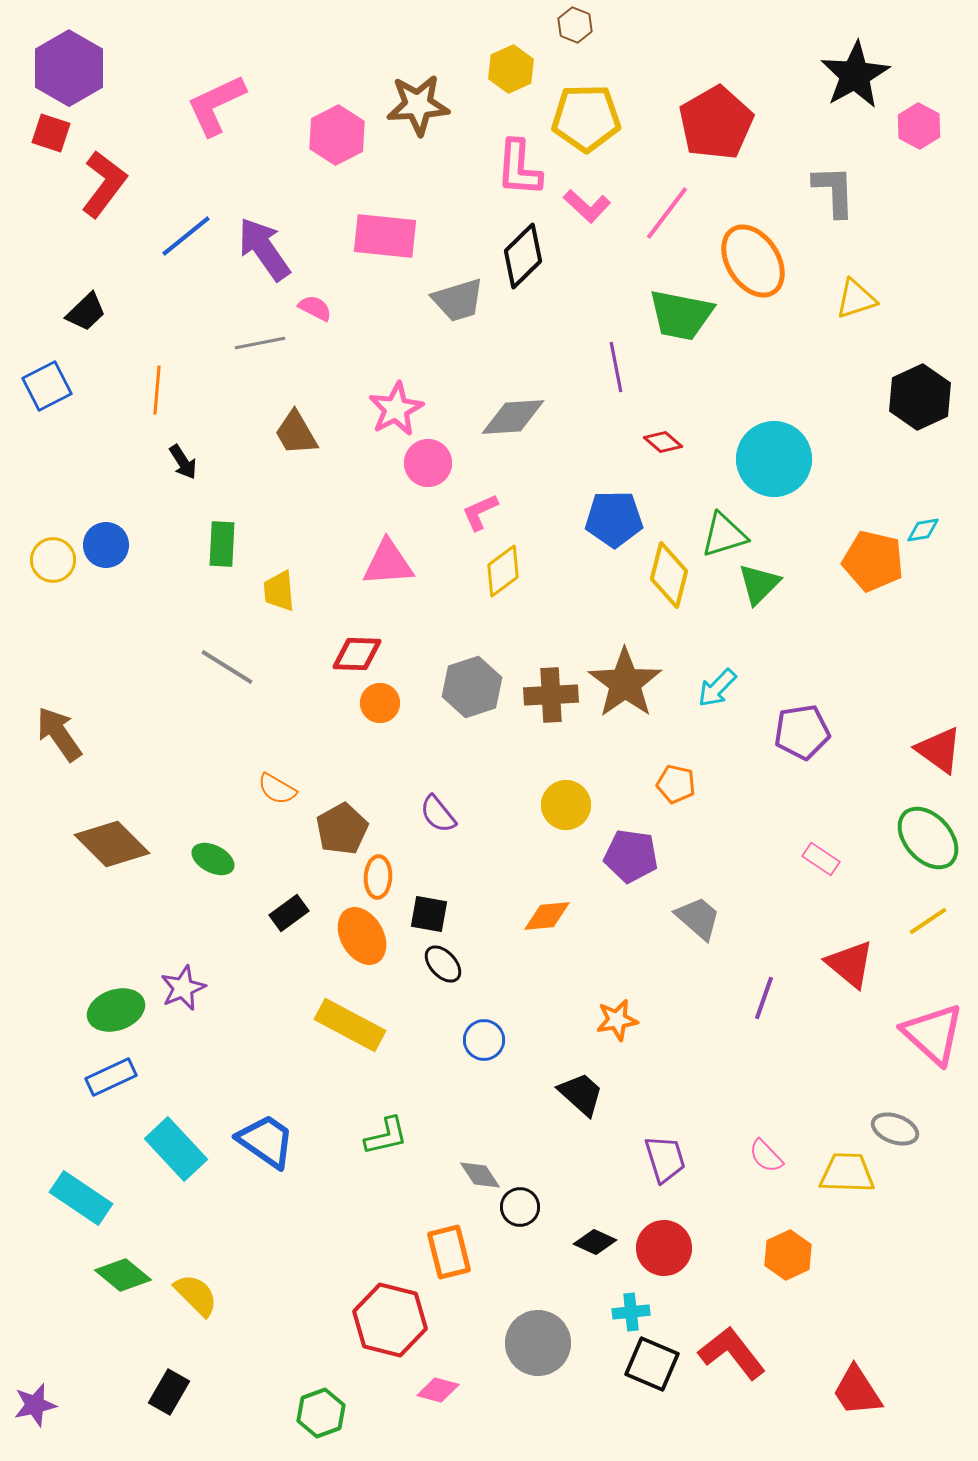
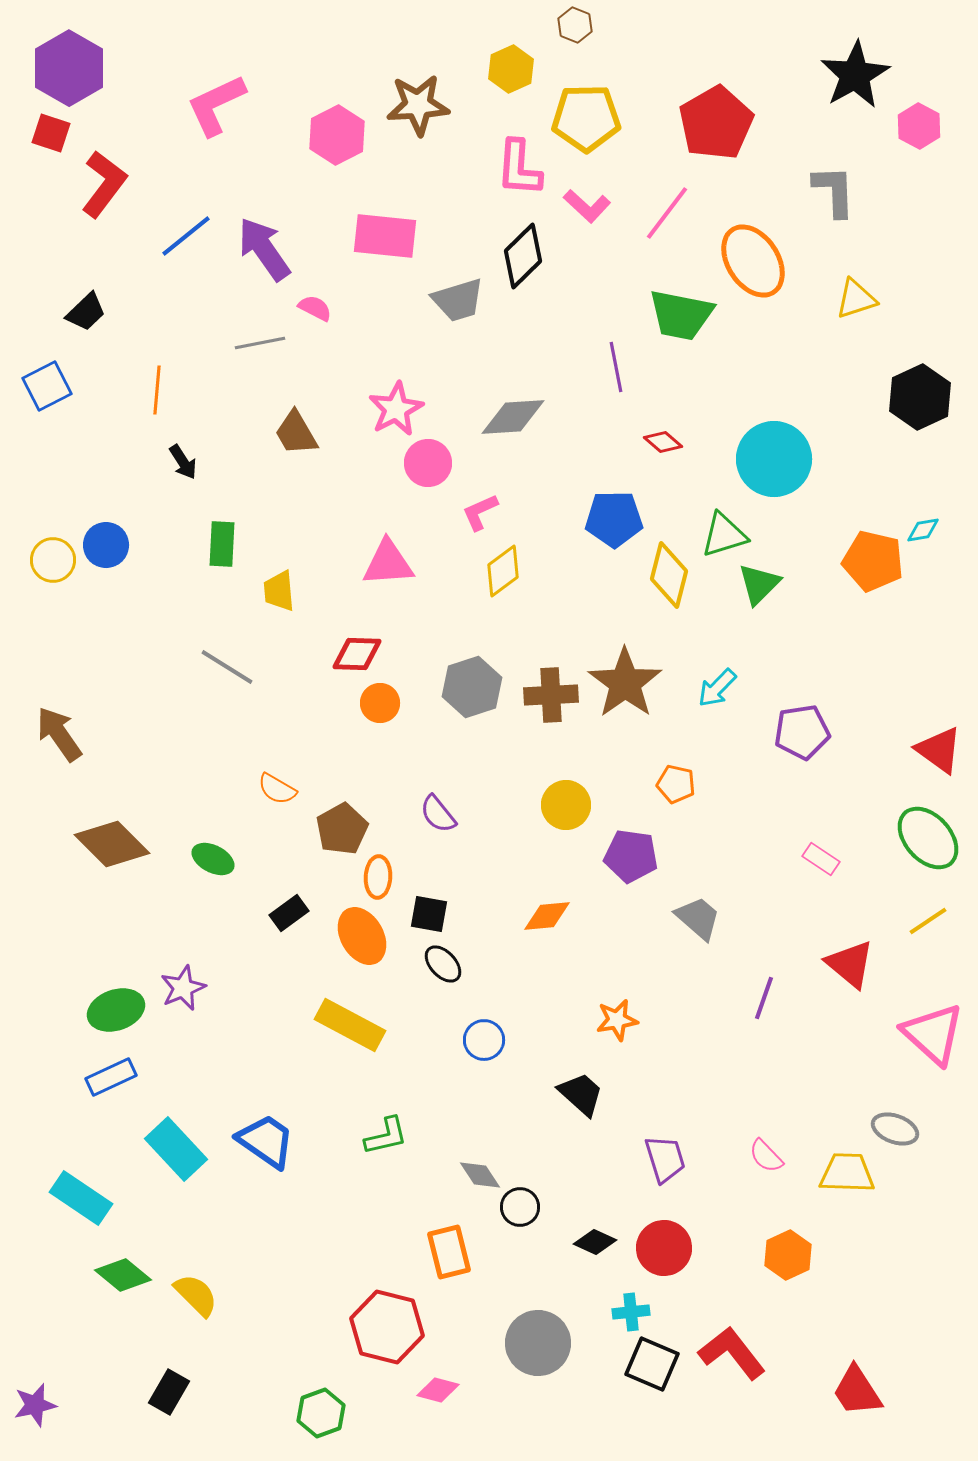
red hexagon at (390, 1320): moved 3 px left, 7 px down
